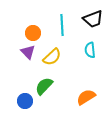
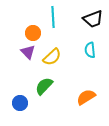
cyan line: moved 9 px left, 8 px up
blue circle: moved 5 px left, 2 px down
